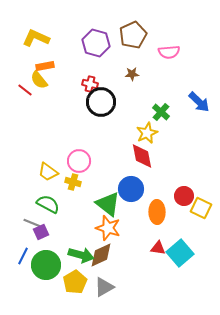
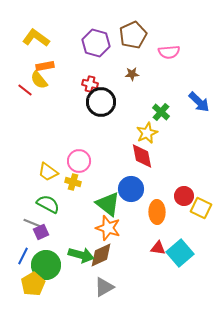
yellow L-shape: rotated 12 degrees clockwise
yellow pentagon: moved 42 px left, 2 px down
